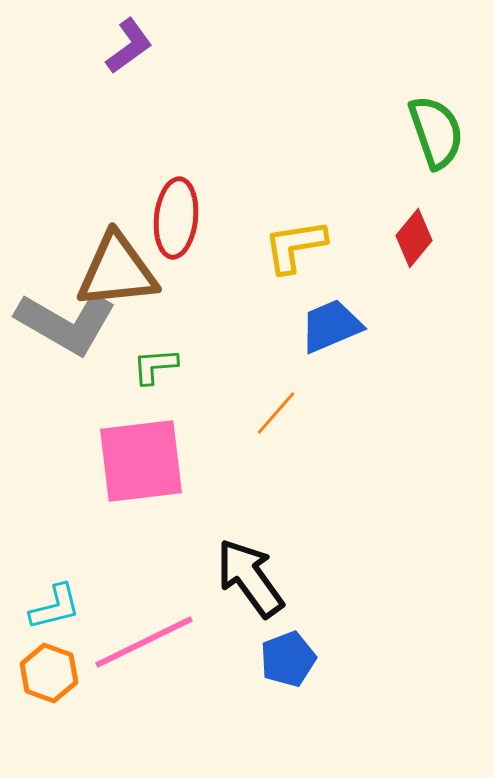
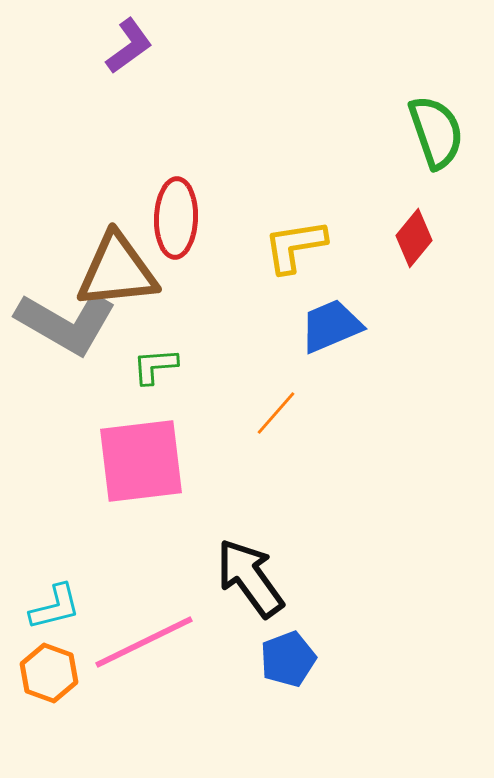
red ellipse: rotated 4 degrees counterclockwise
